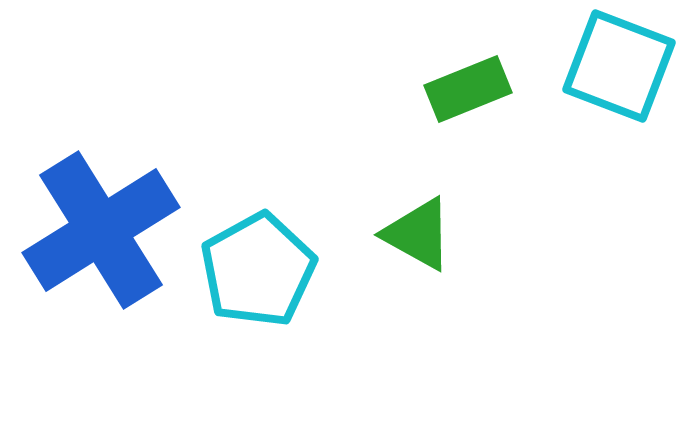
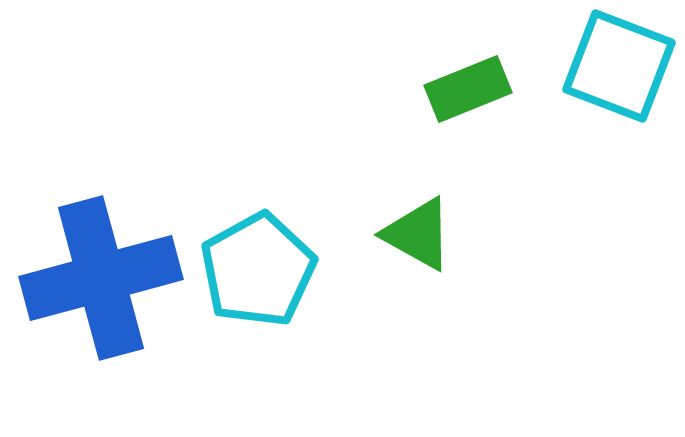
blue cross: moved 48 px down; rotated 17 degrees clockwise
